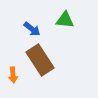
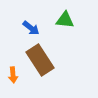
blue arrow: moved 1 px left, 1 px up
